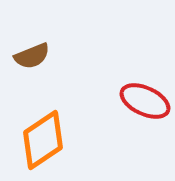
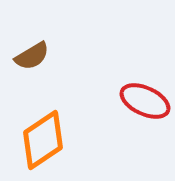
brown semicircle: rotated 9 degrees counterclockwise
